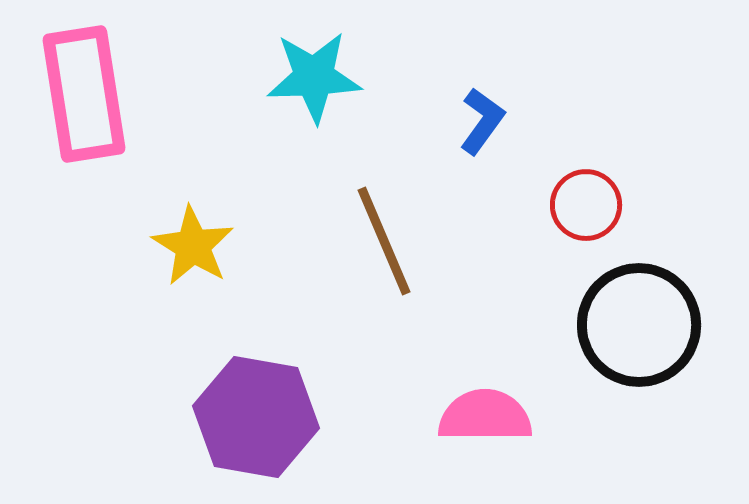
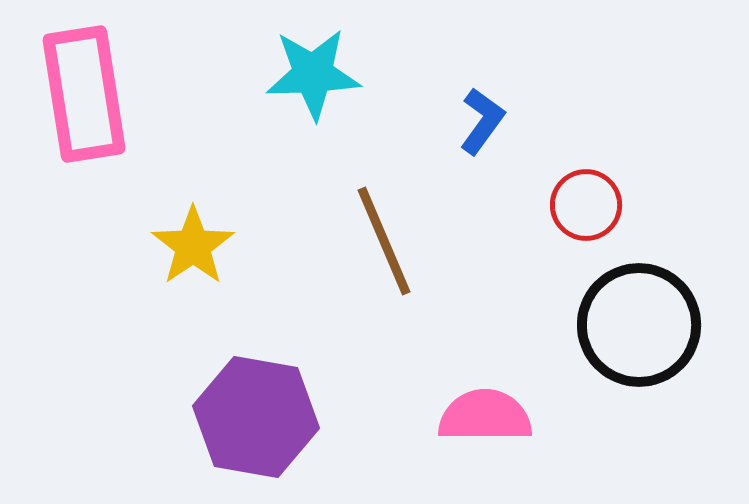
cyan star: moved 1 px left, 3 px up
yellow star: rotated 6 degrees clockwise
